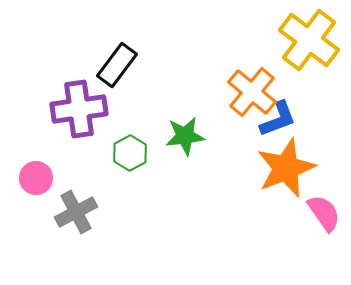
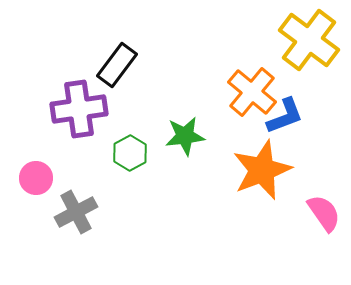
blue L-shape: moved 7 px right, 3 px up
orange star: moved 24 px left, 2 px down
